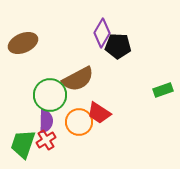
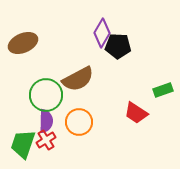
green circle: moved 4 px left
red trapezoid: moved 37 px right
